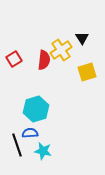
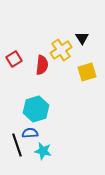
red semicircle: moved 2 px left, 5 px down
